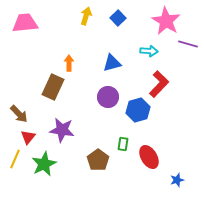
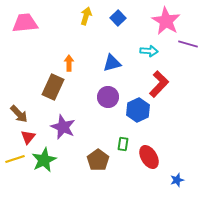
blue hexagon: rotated 10 degrees counterclockwise
purple star: moved 1 px right, 3 px up; rotated 15 degrees clockwise
yellow line: rotated 48 degrees clockwise
green star: moved 4 px up
